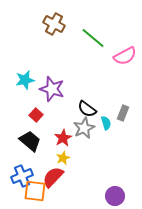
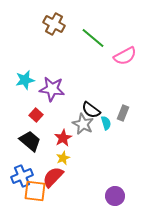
purple star: rotated 10 degrees counterclockwise
black semicircle: moved 4 px right, 1 px down
gray star: moved 1 px left, 4 px up; rotated 20 degrees counterclockwise
